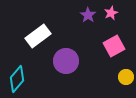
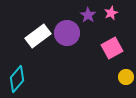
pink square: moved 2 px left, 2 px down
purple circle: moved 1 px right, 28 px up
